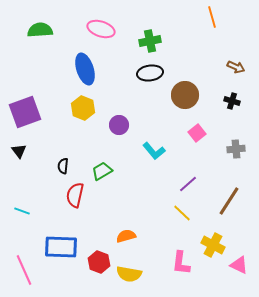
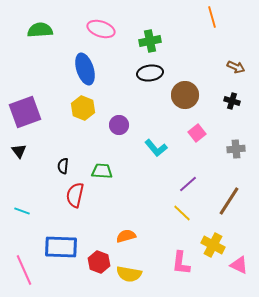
cyan L-shape: moved 2 px right, 3 px up
green trapezoid: rotated 35 degrees clockwise
